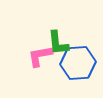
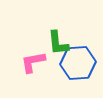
pink L-shape: moved 7 px left, 6 px down
